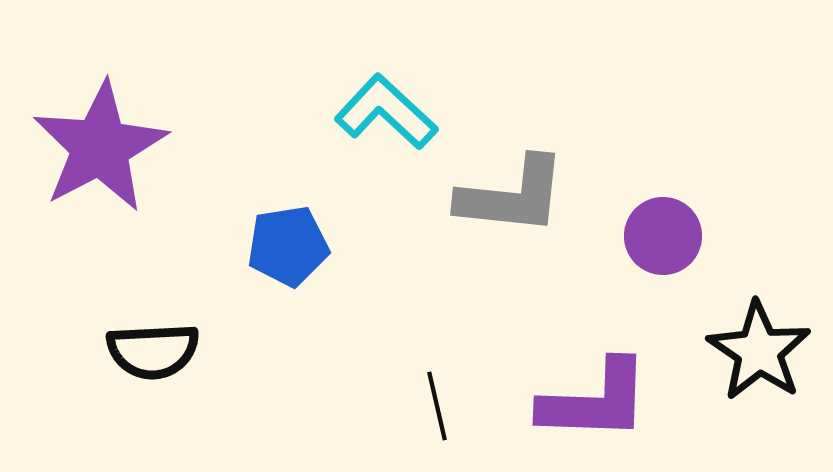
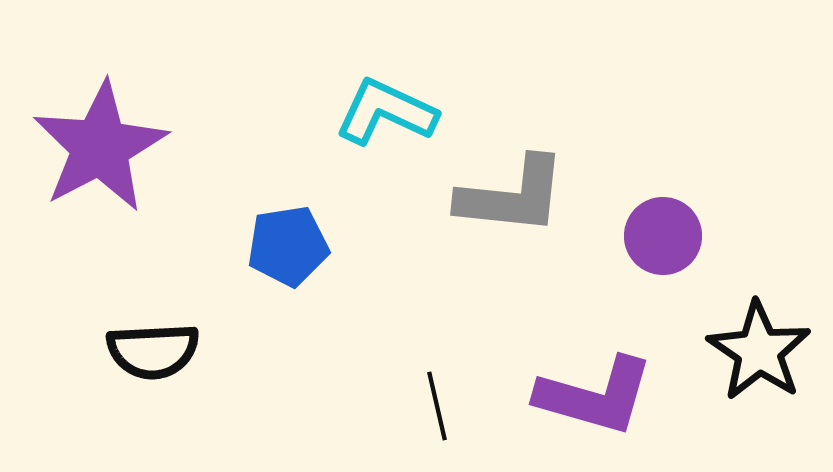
cyan L-shape: rotated 18 degrees counterclockwise
purple L-shape: moved 5 px up; rotated 14 degrees clockwise
